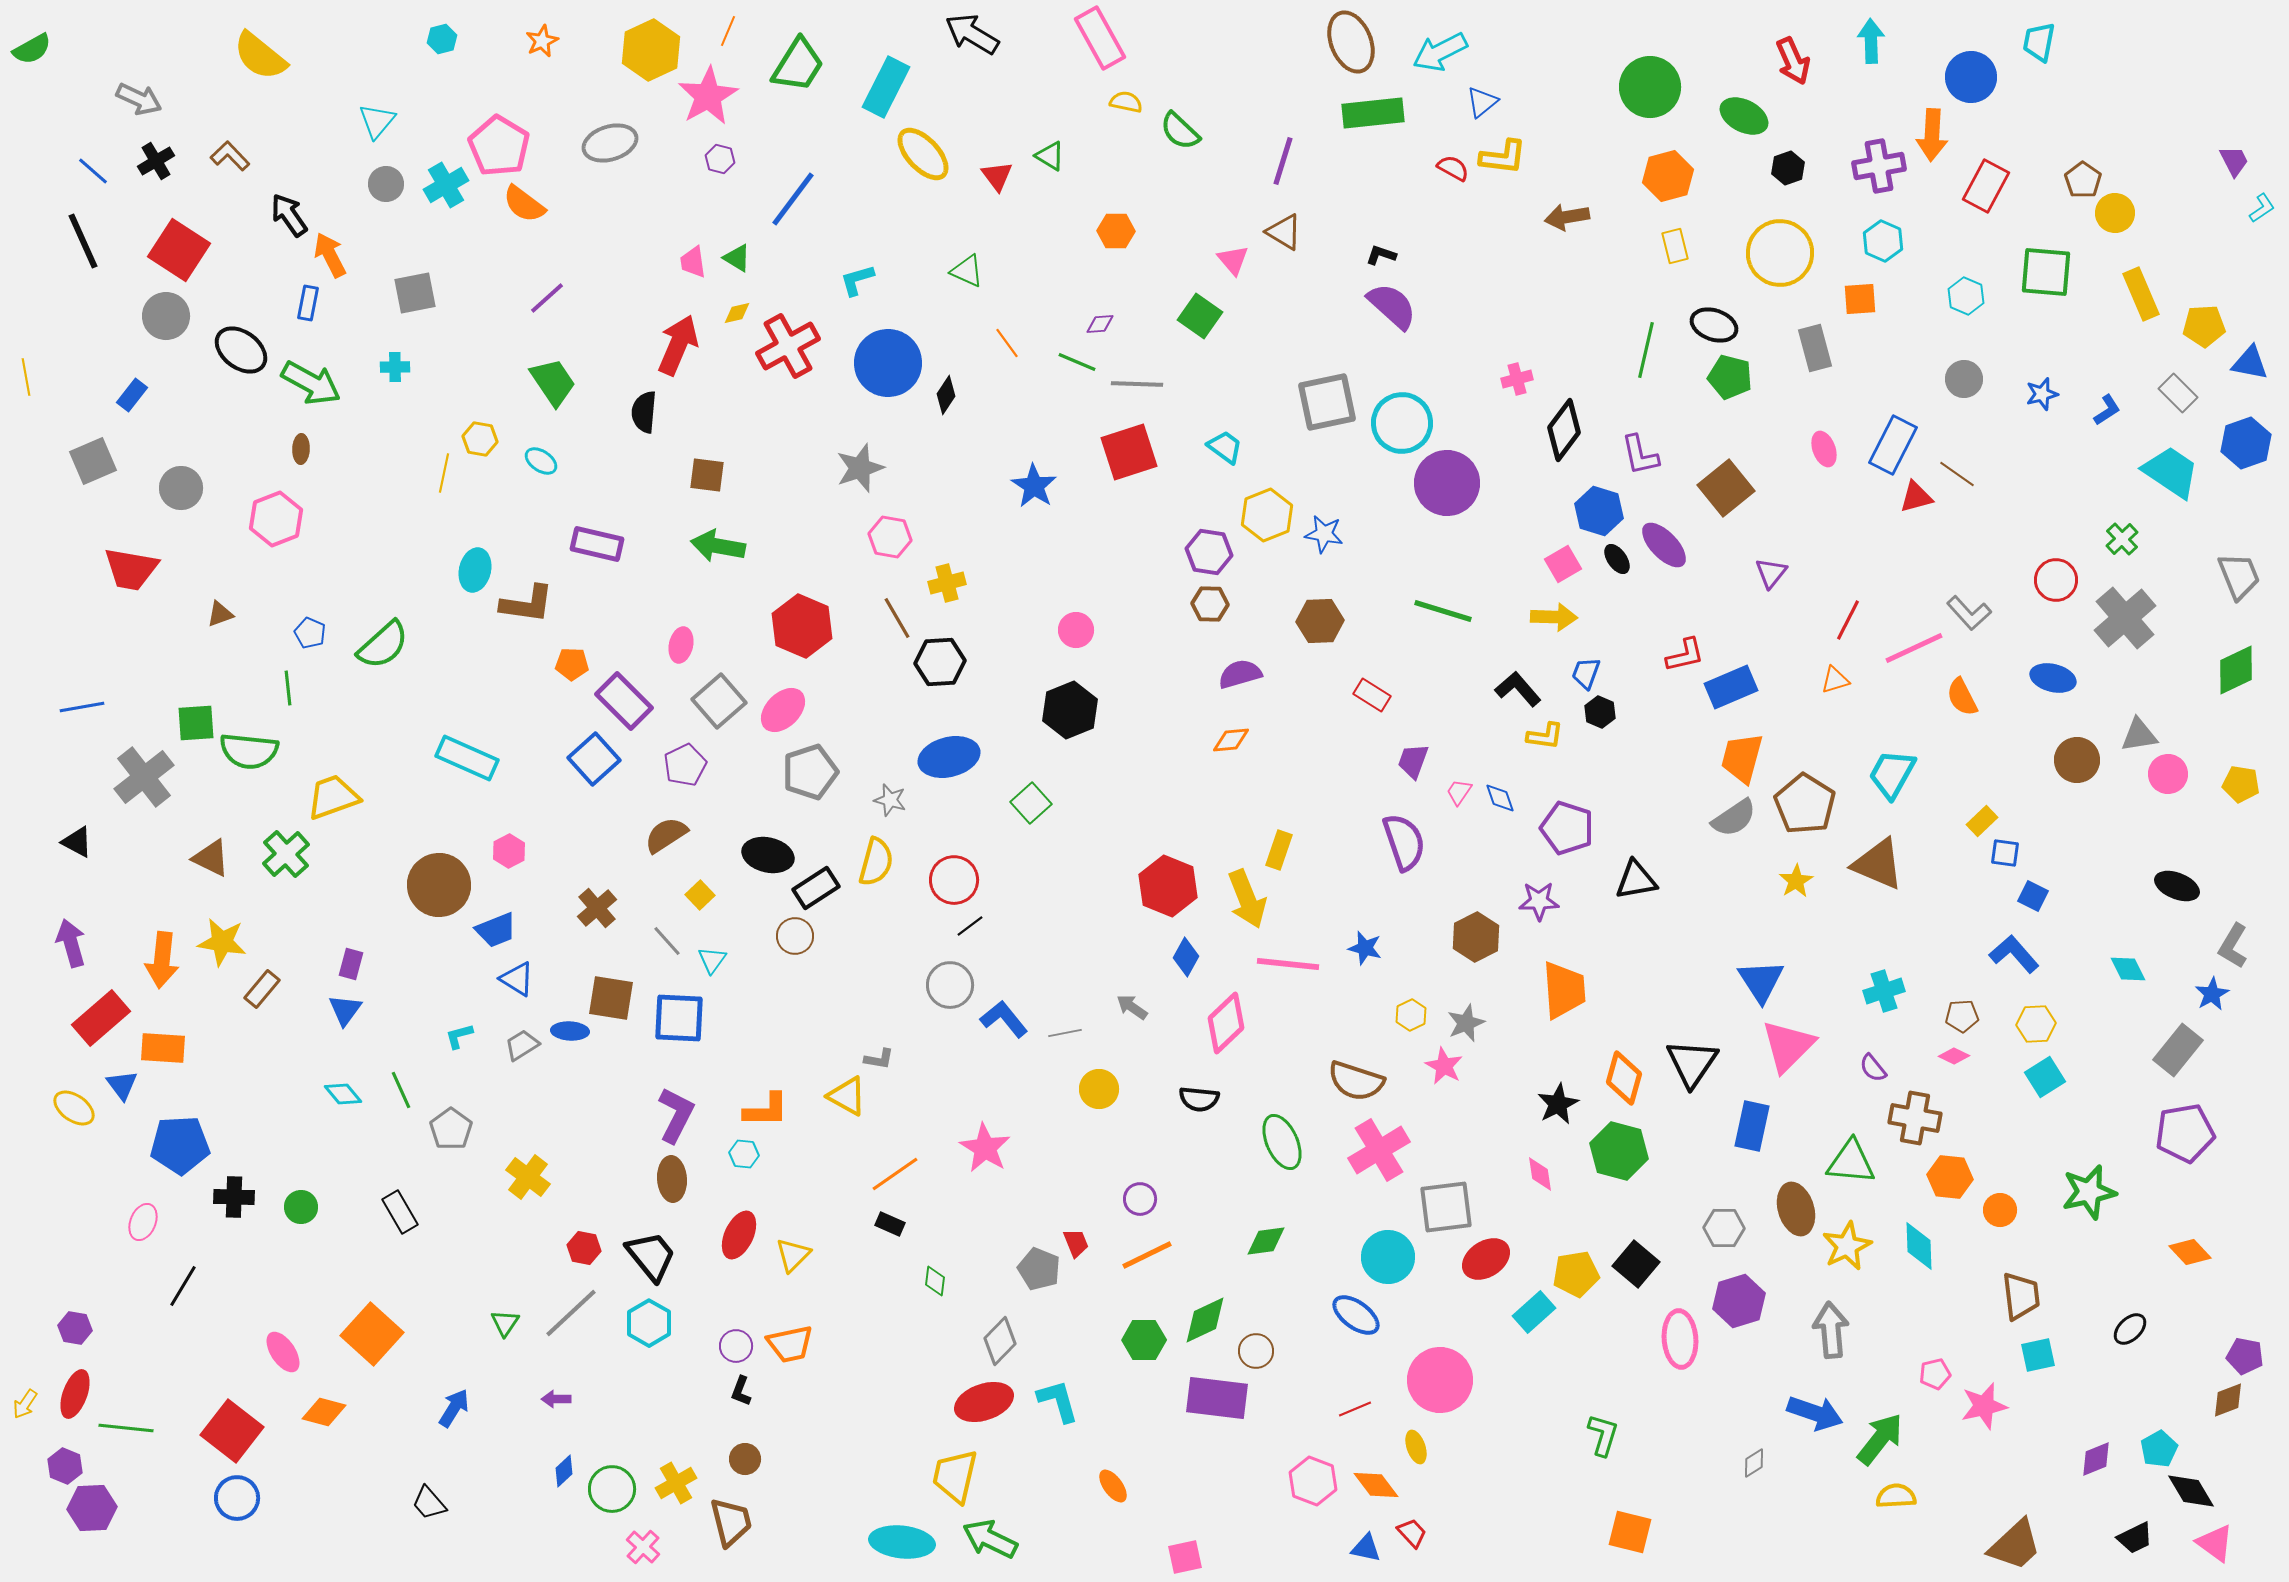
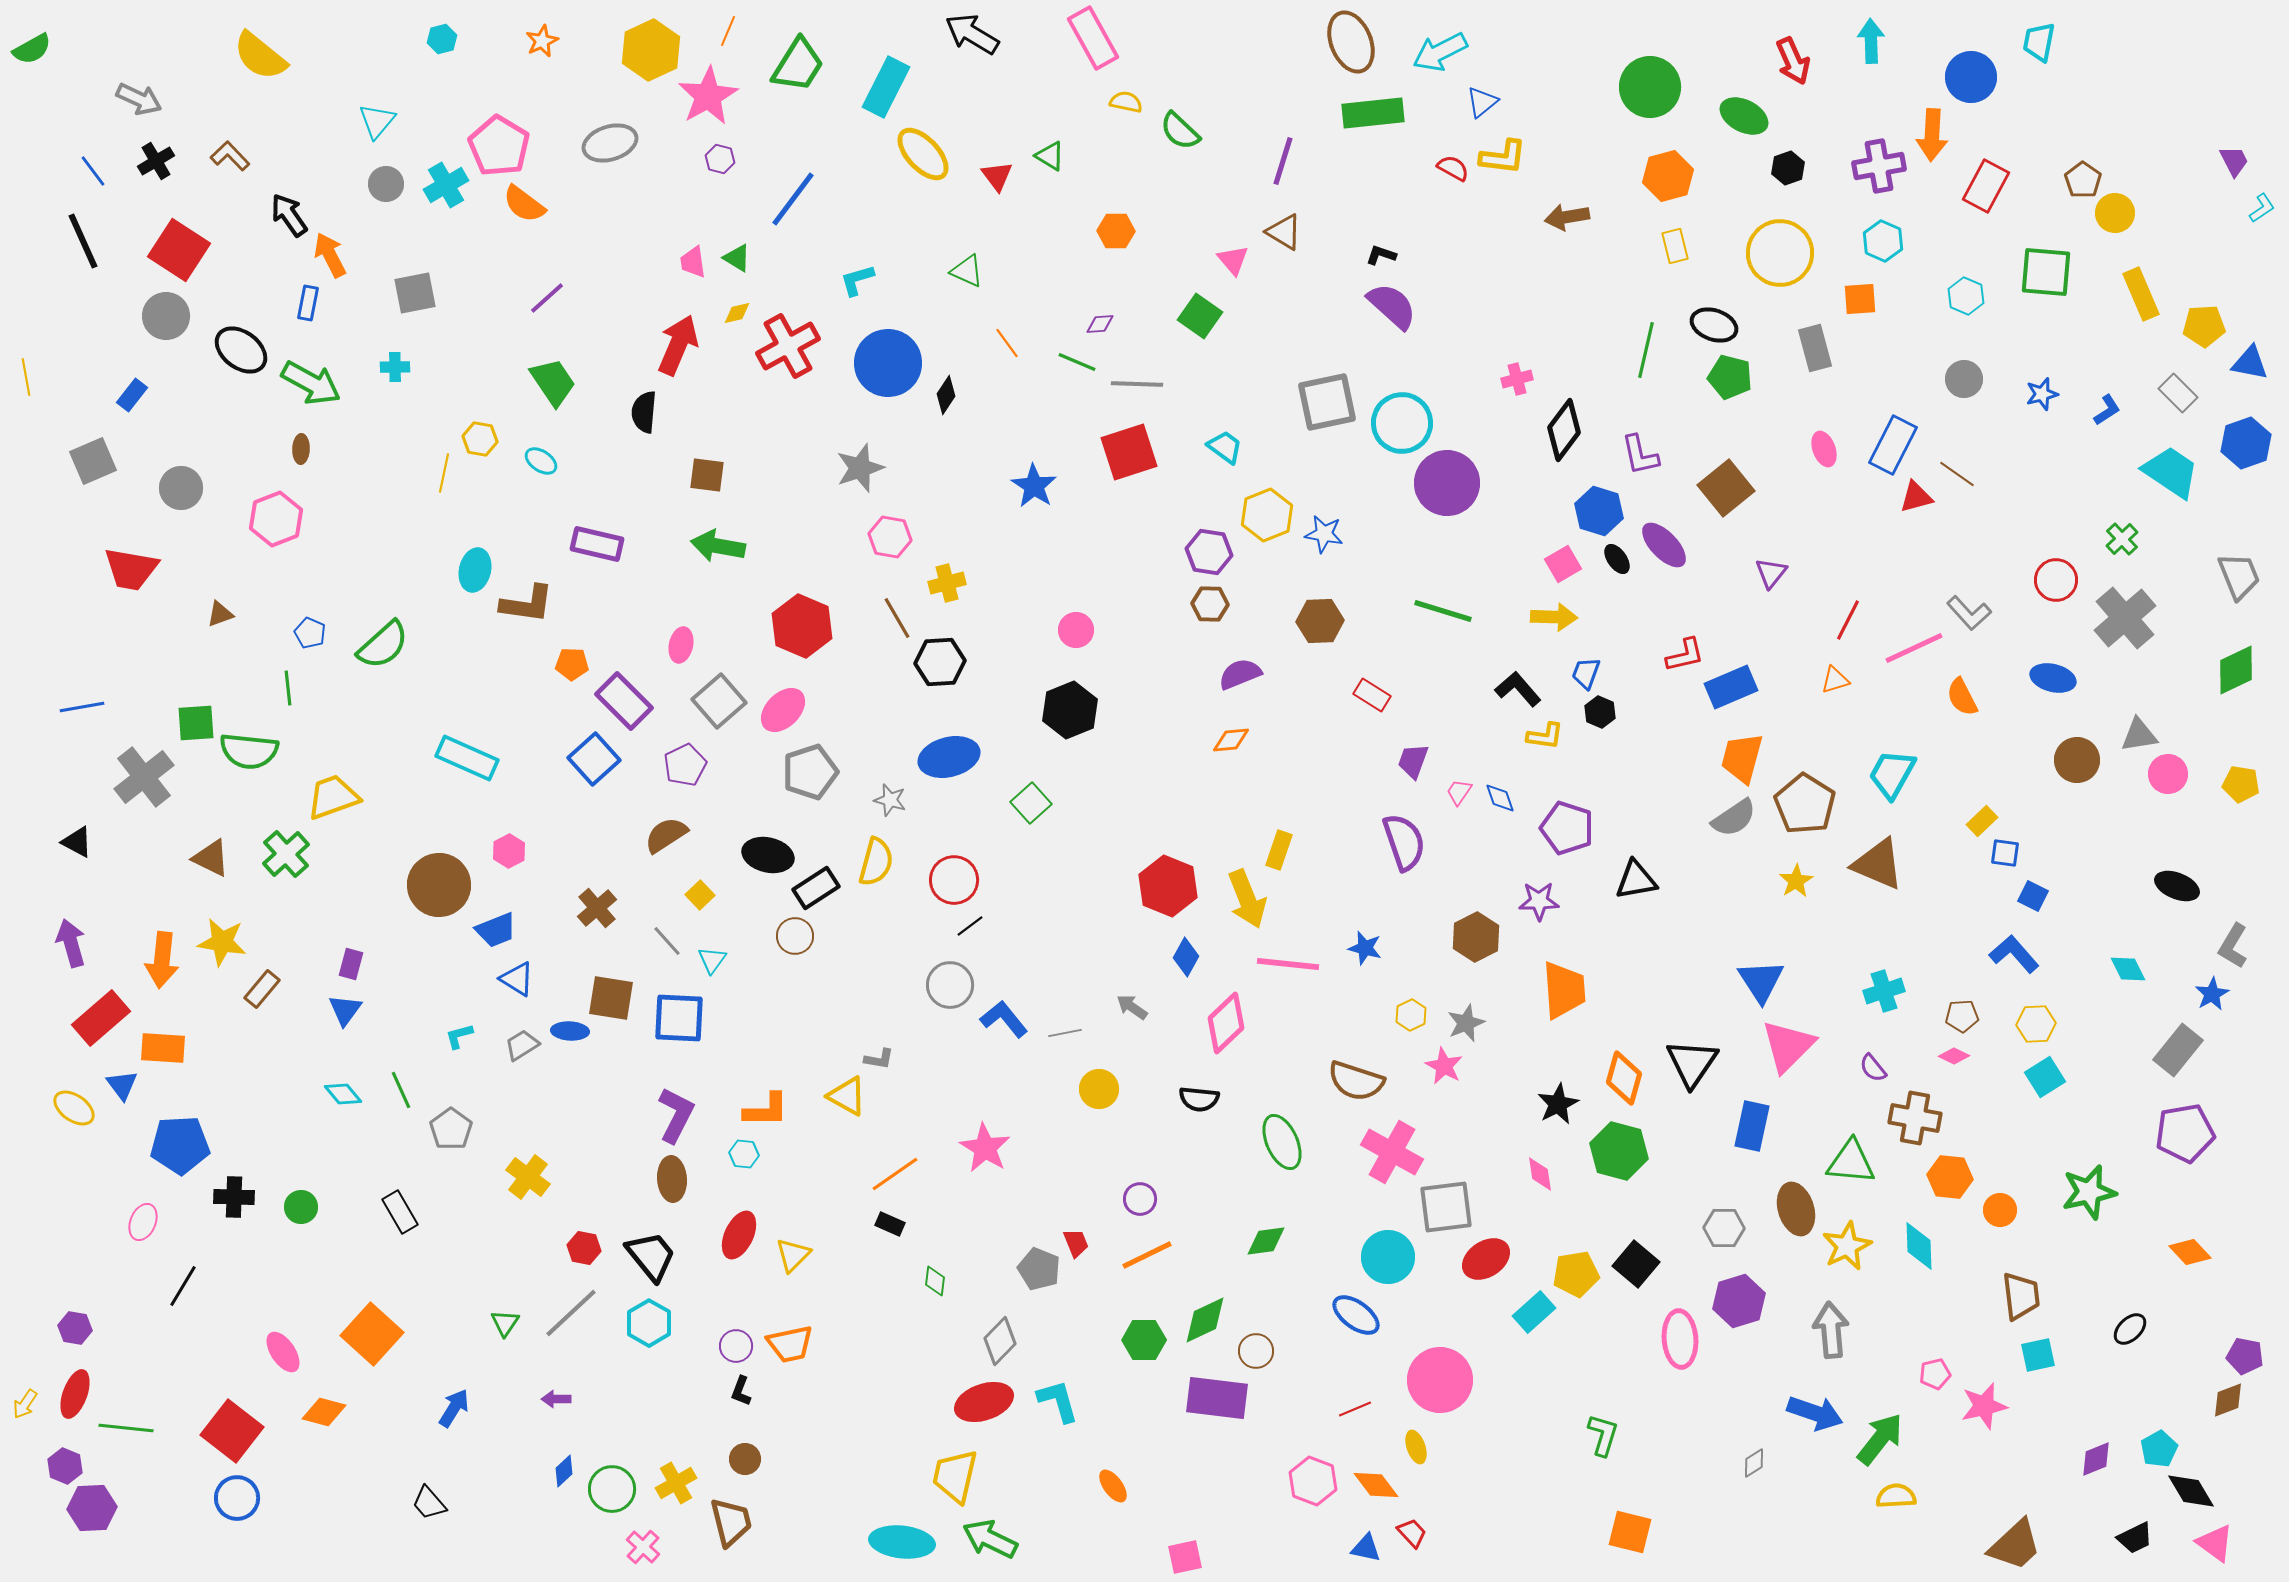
pink rectangle at (1100, 38): moved 7 px left
blue line at (93, 171): rotated 12 degrees clockwise
purple semicircle at (1240, 674): rotated 6 degrees counterclockwise
pink cross at (1379, 1150): moved 13 px right, 2 px down; rotated 30 degrees counterclockwise
